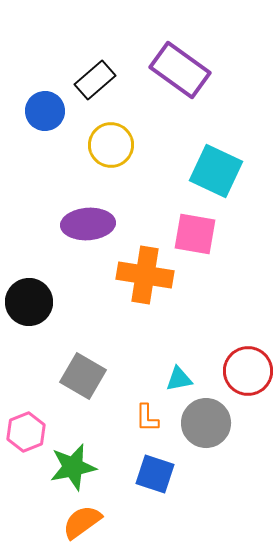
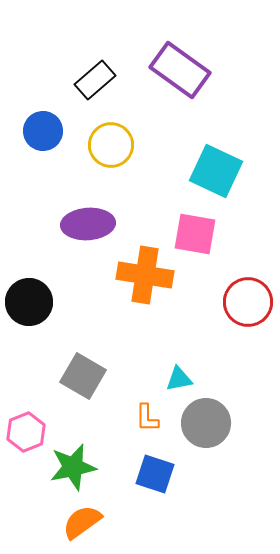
blue circle: moved 2 px left, 20 px down
red circle: moved 69 px up
